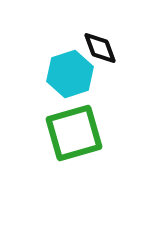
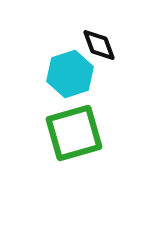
black diamond: moved 1 px left, 3 px up
